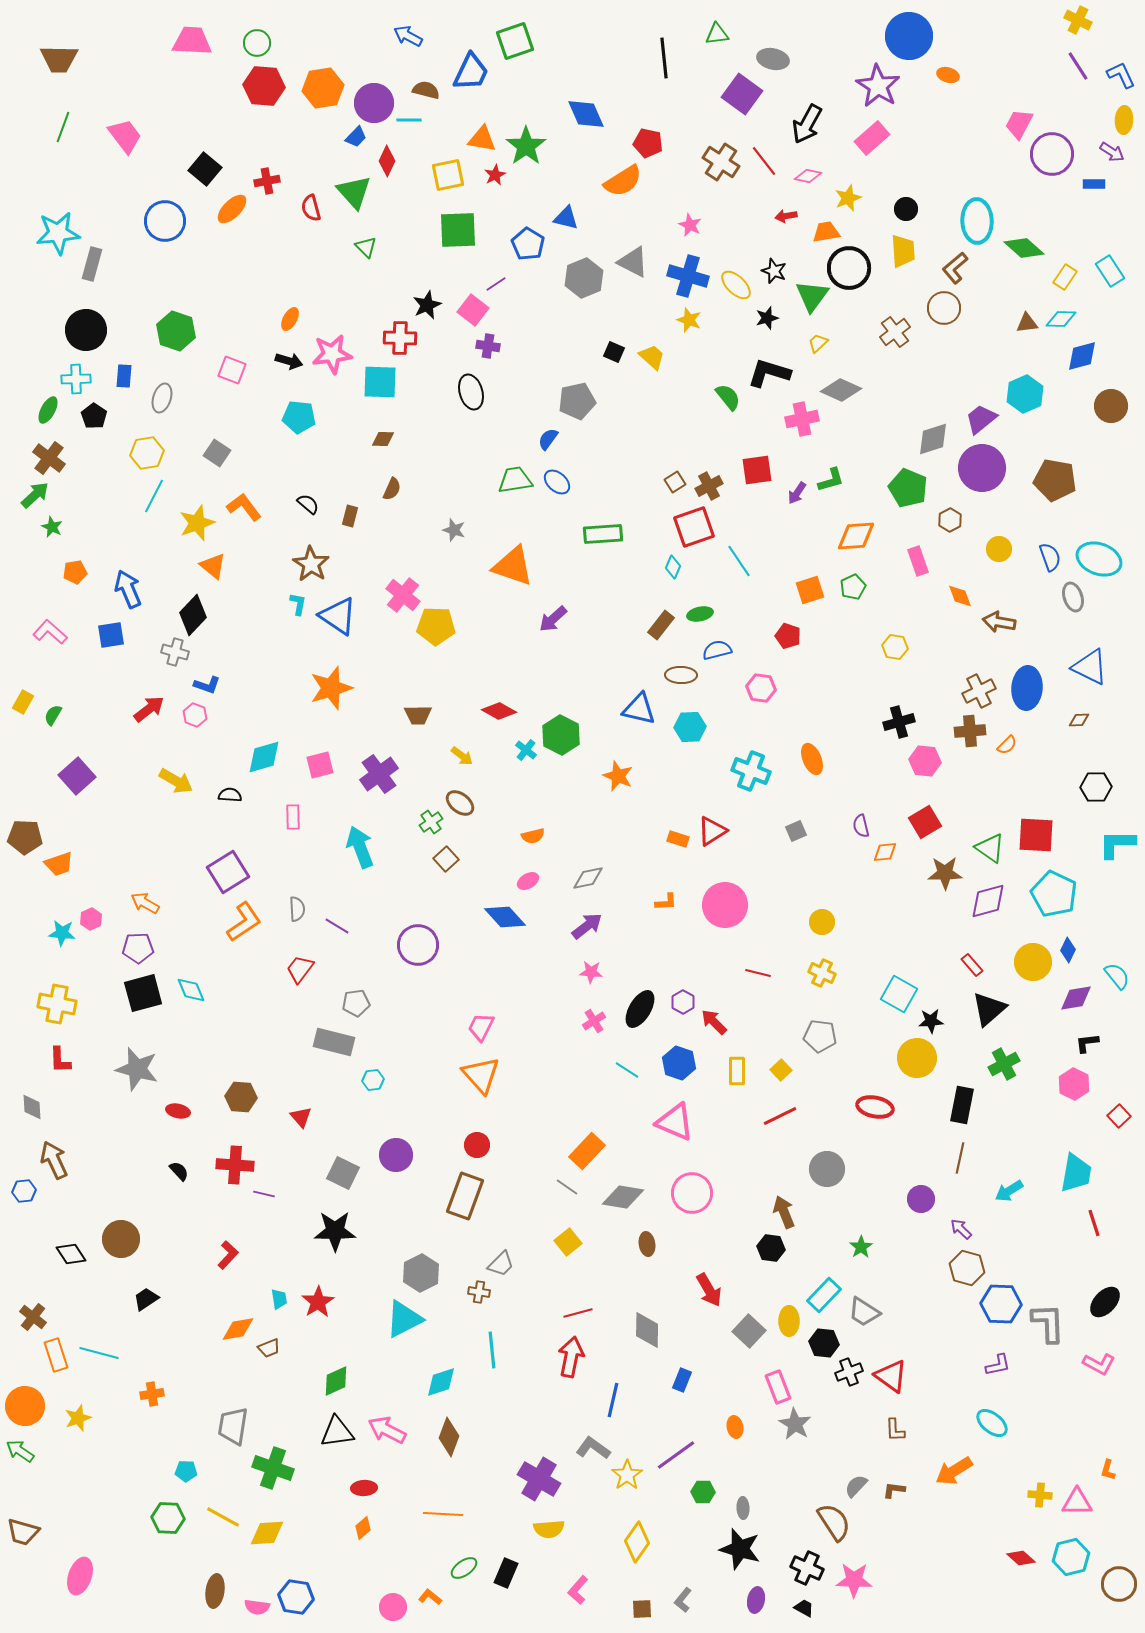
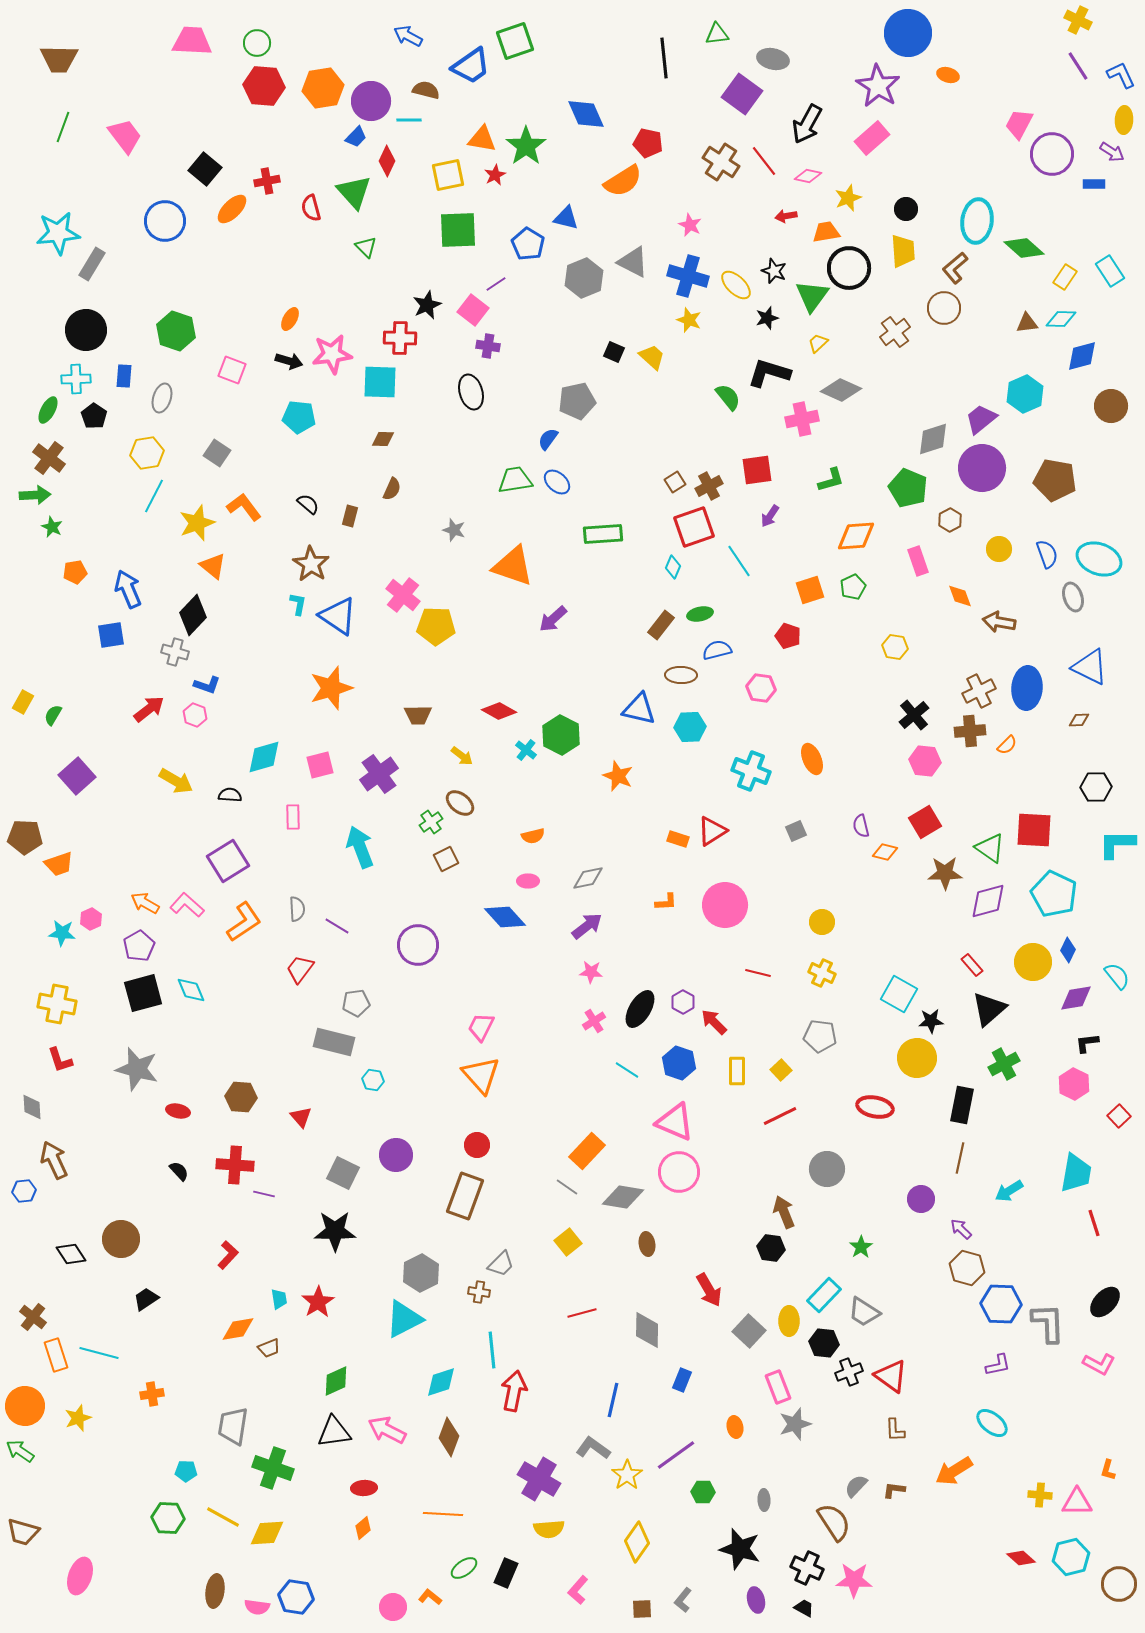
blue circle at (909, 36): moved 1 px left, 3 px up
blue trapezoid at (471, 72): moved 6 px up; rotated 30 degrees clockwise
purple circle at (374, 103): moved 3 px left, 2 px up
cyan ellipse at (977, 221): rotated 9 degrees clockwise
gray rectangle at (92, 264): rotated 16 degrees clockwise
purple arrow at (797, 493): moved 27 px left, 23 px down
green arrow at (35, 495): rotated 40 degrees clockwise
blue semicircle at (1050, 557): moved 3 px left, 3 px up
pink L-shape at (50, 632): moved 137 px right, 273 px down
black cross at (899, 722): moved 15 px right, 7 px up; rotated 24 degrees counterclockwise
red square at (1036, 835): moved 2 px left, 5 px up
orange diamond at (885, 852): rotated 20 degrees clockwise
brown square at (446, 859): rotated 15 degrees clockwise
purple square at (228, 872): moved 11 px up
pink ellipse at (528, 881): rotated 30 degrees clockwise
purple pentagon at (138, 948): moved 1 px right, 2 px up; rotated 28 degrees counterclockwise
red L-shape at (60, 1060): rotated 16 degrees counterclockwise
cyan hexagon at (373, 1080): rotated 15 degrees clockwise
pink circle at (692, 1193): moved 13 px left, 21 px up
red line at (578, 1313): moved 4 px right
red arrow at (571, 1357): moved 57 px left, 34 px down
gray star at (795, 1424): rotated 24 degrees clockwise
black triangle at (337, 1432): moved 3 px left
gray ellipse at (743, 1508): moved 21 px right, 8 px up
purple ellipse at (756, 1600): rotated 25 degrees counterclockwise
